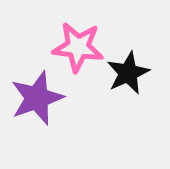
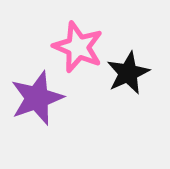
pink star: rotated 15 degrees clockwise
